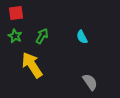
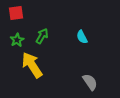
green star: moved 2 px right, 4 px down; rotated 16 degrees clockwise
